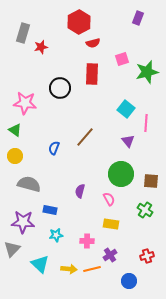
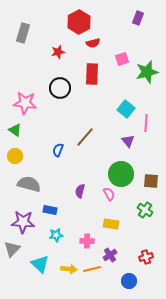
red star: moved 17 px right, 5 px down
blue semicircle: moved 4 px right, 2 px down
pink semicircle: moved 5 px up
red cross: moved 1 px left, 1 px down
